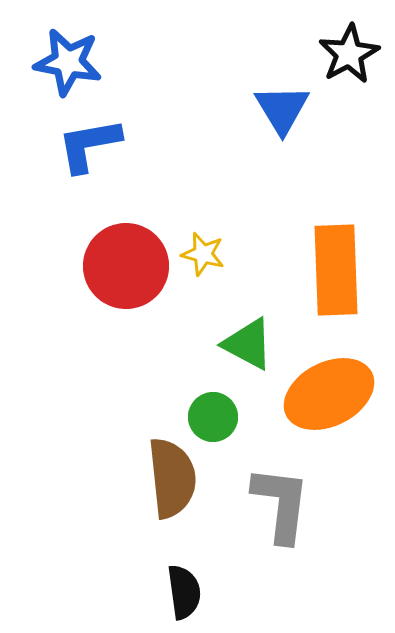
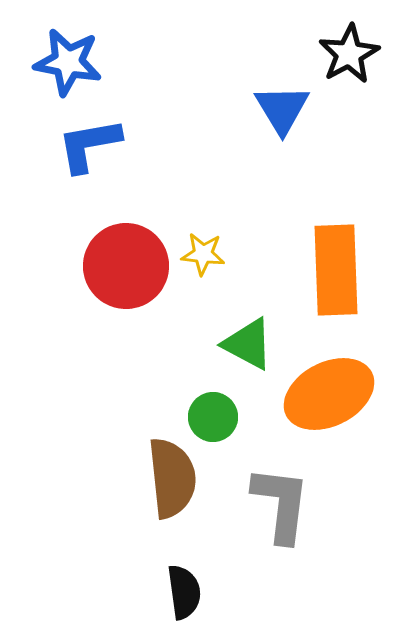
yellow star: rotated 9 degrees counterclockwise
